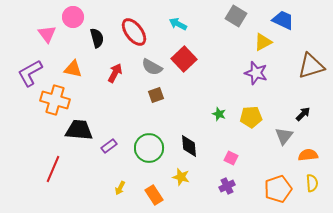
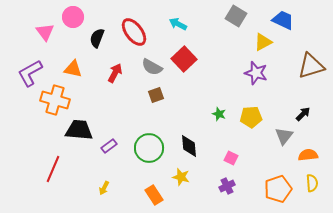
pink triangle: moved 2 px left, 2 px up
black semicircle: rotated 144 degrees counterclockwise
yellow arrow: moved 16 px left
